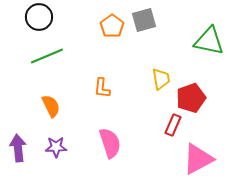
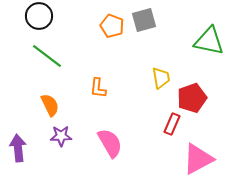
black circle: moved 1 px up
orange pentagon: rotated 15 degrees counterclockwise
green line: rotated 60 degrees clockwise
yellow trapezoid: moved 1 px up
orange L-shape: moved 4 px left
red pentagon: moved 1 px right
orange semicircle: moved 1 px left, 1 px up
red rectangle: moved 1 px left, 1 px up
pink semicircle: rotated 12 degrees counterclockwise
purple star: moved 5 px right, 11 px up
